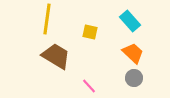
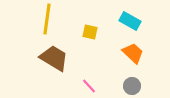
cyan rectangle: rotated 20 degrees counterclockwise
brown trapezoid: moved 2 px left, 2 px down
gray circle: moved 2 px left, 8 px down
